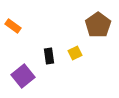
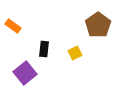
black rectangle: moved 5 px left, 7 px up; rotated 14 degrees clockwise
purple square: moved 2 px right, 3 px up
